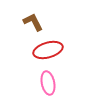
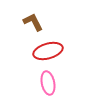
red ellipse: moved 1 px down
